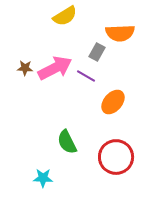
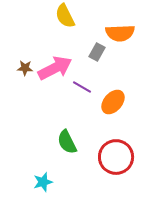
yellow semicircle: rotated 95 degrees clockwise
purple line: moved 4 px left, 11 px down
cyan star: moved 4 px down; rotated 18 degrees counterclockwise
